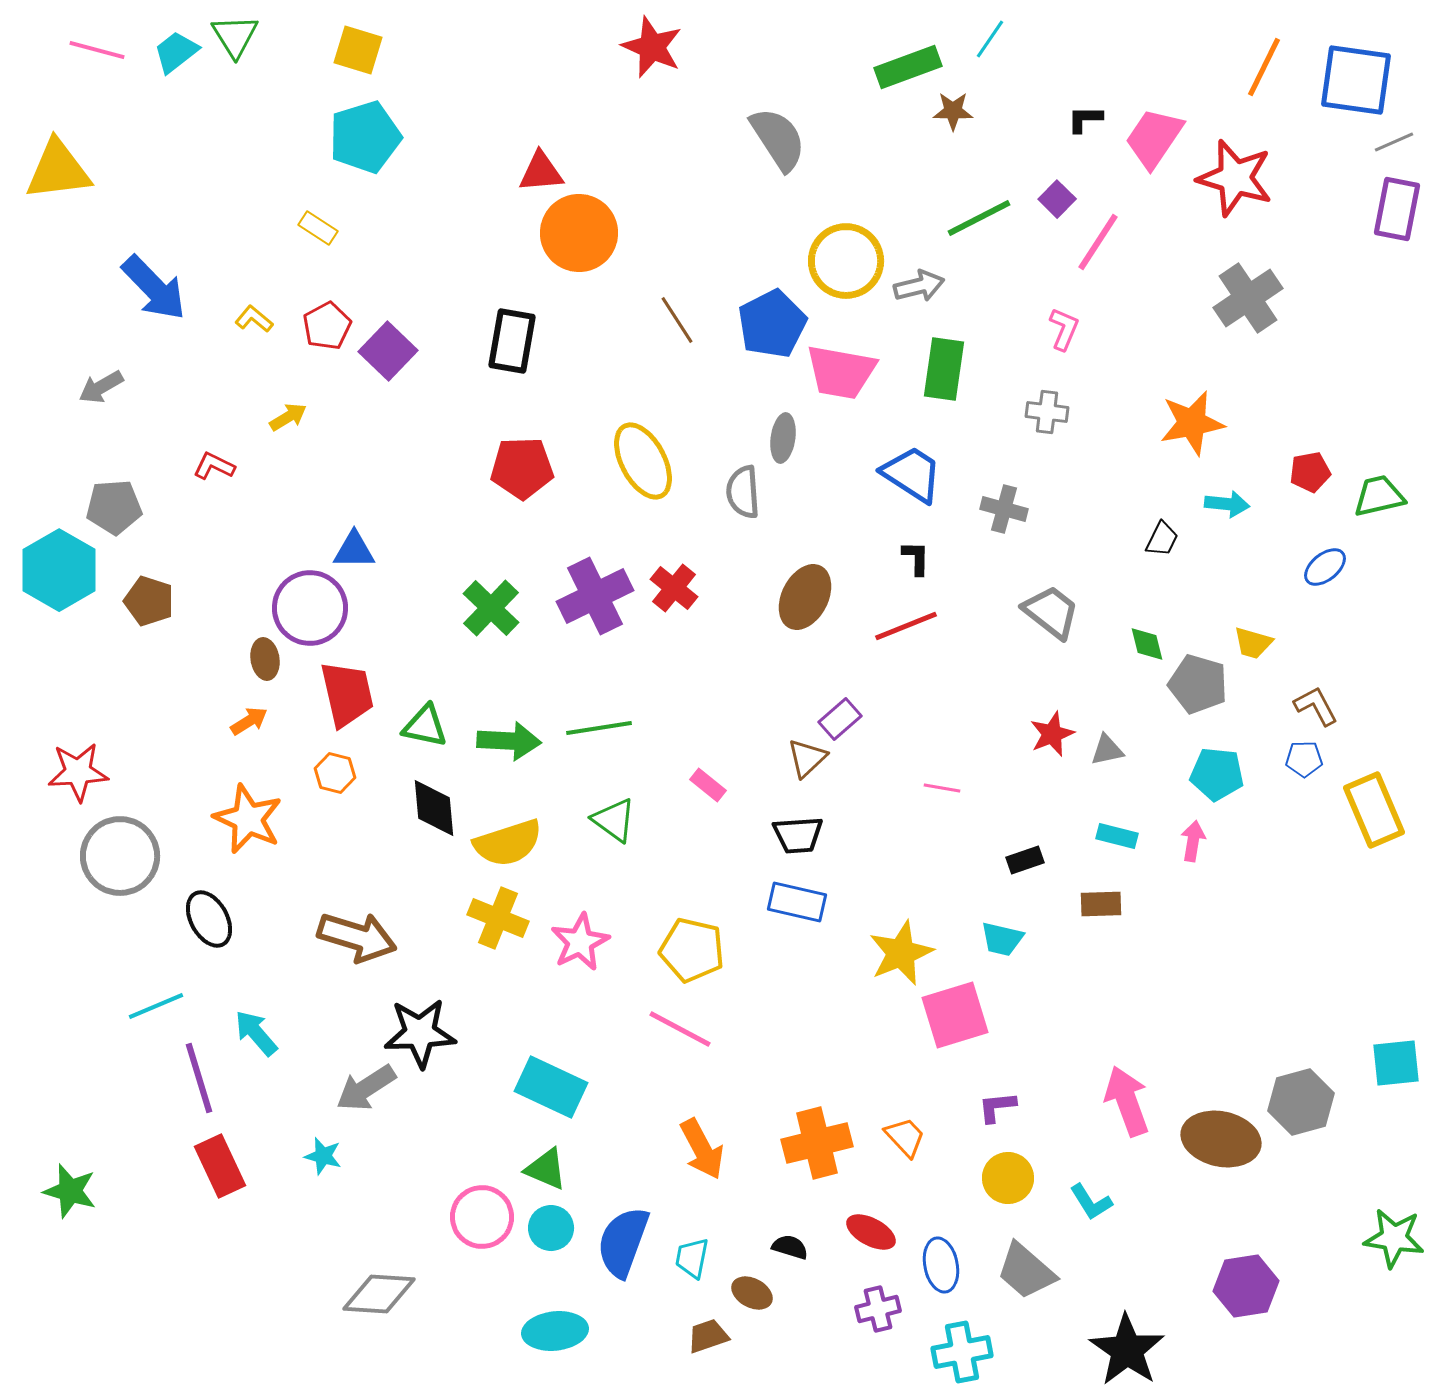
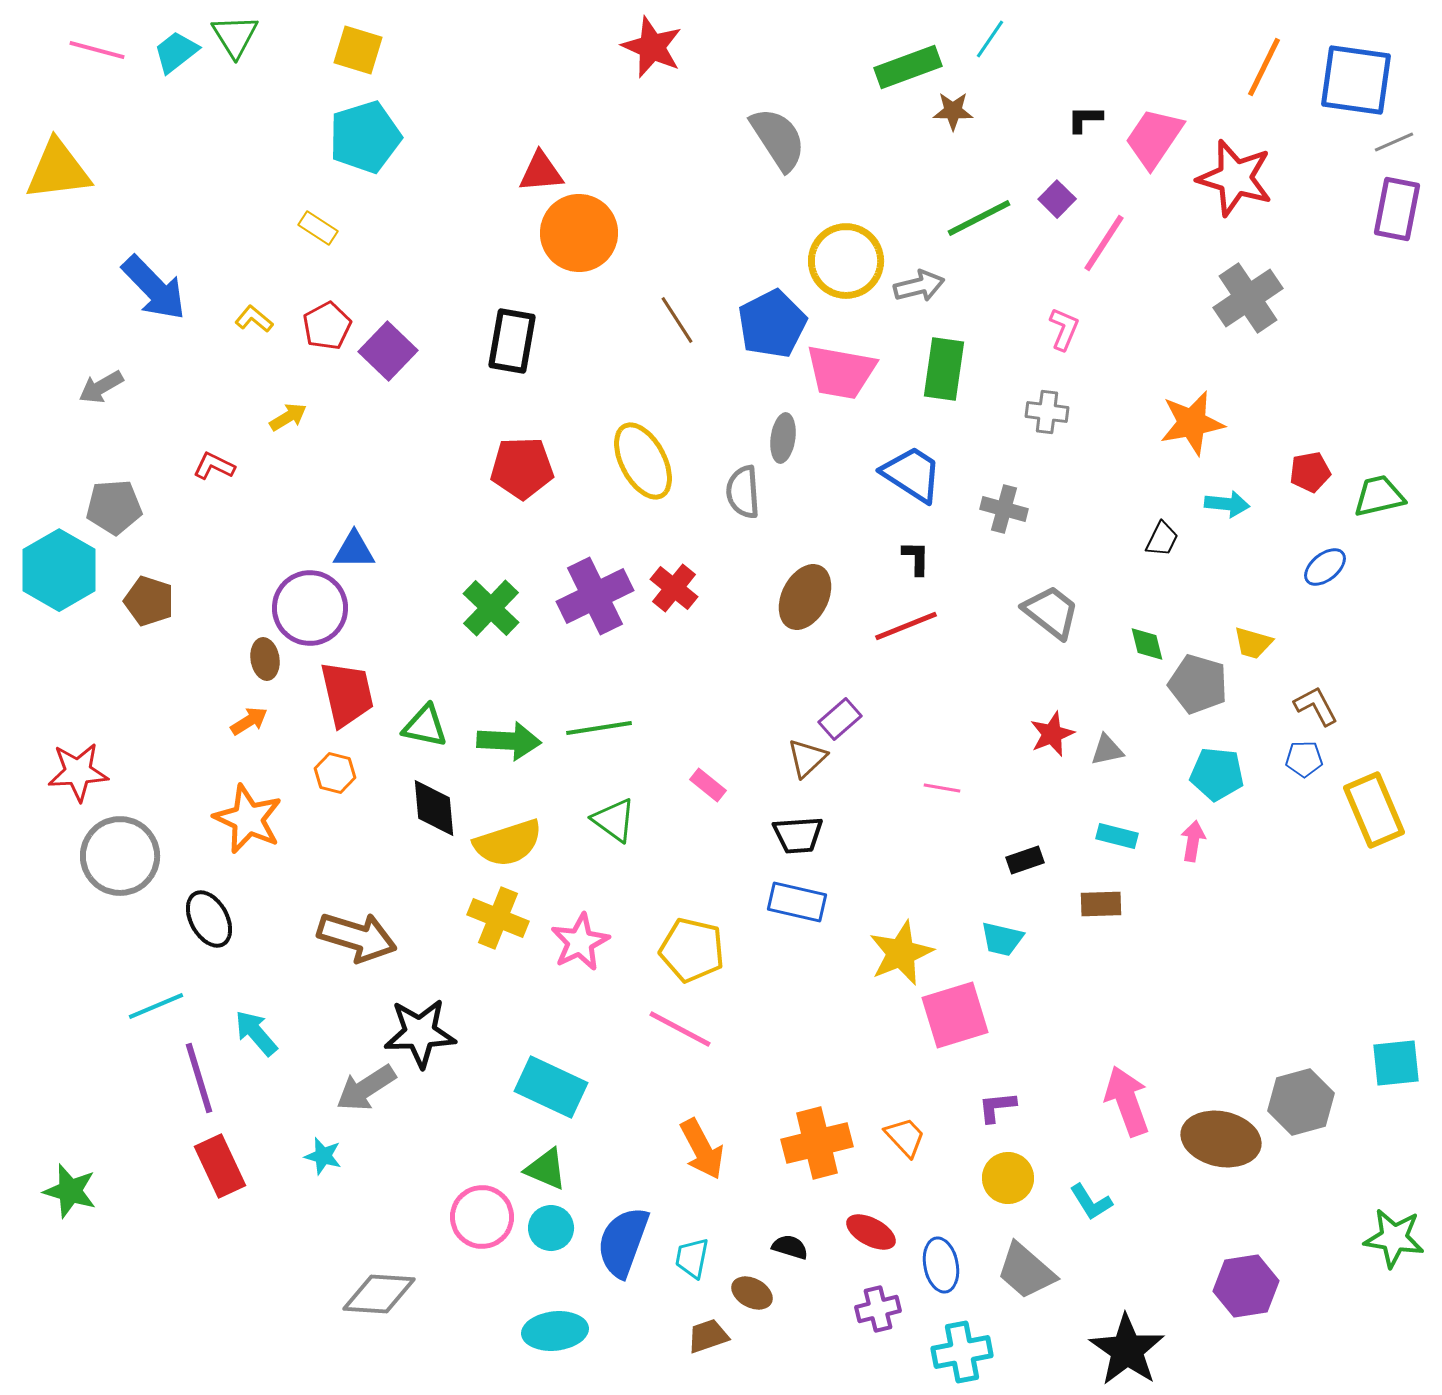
pink line at (1098, 242): moved 6 px right, 1 px down
